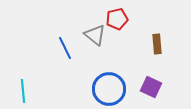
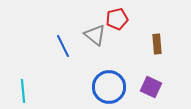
blue line: moved 2 px left, 2 px up
blue circle: moved 2 px up
